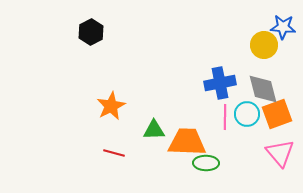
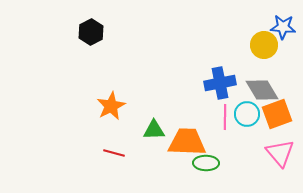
gray diamond: moved 1 px left, 1 px down; rotated 16 degrees counterclockwise
